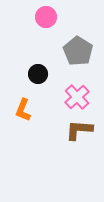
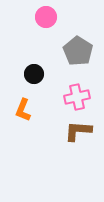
black circle: moved 4 px left
pink cross: rotated 30 degrees clockwise
brown L-shape: moved 1 px left, 1 px down
